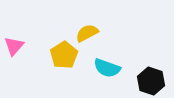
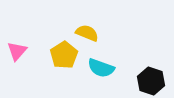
yellow semicircle: rotated 50 degrees clockwise
pink triangle: moved 3 px right, 5 px down
cyan semicircle: moved 6 px left
